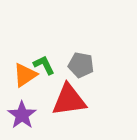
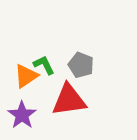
gray pentagon: rotated 10 degrees clockwise
orange triangle: moved 1 px right, 1 px down
